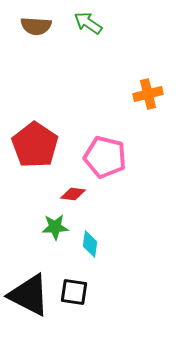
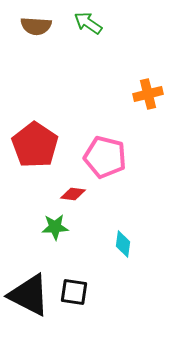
cyan diamond: moved 33 px right
